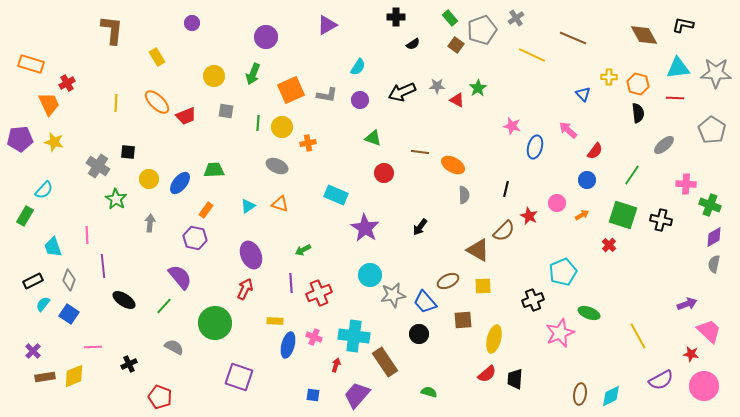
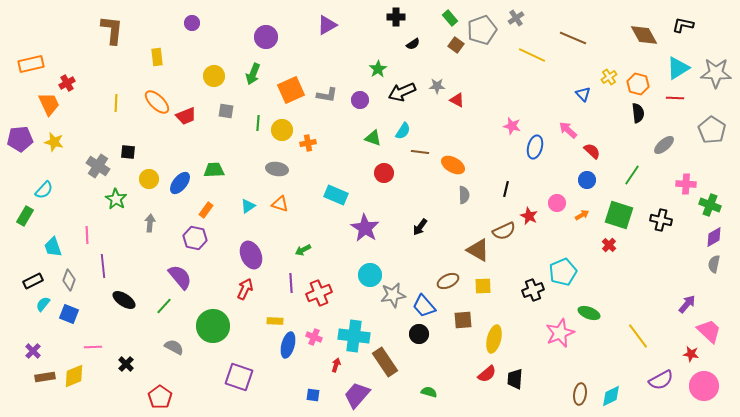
yellow rectangle at (157, 57): rotated 24 degrees clockwise
orange rectangle at (31, 64): rotated 30 degrees counterclockwise
cyan semicircle at (358, 67): moved 45 px right, 64 px down
cyan triangle at (678, 68): rotated 25 degrees counterclockwise
yellow cross at (609, 77): rotated 35 degrees counterclockwise
green star at (478, 88): moved 100 px left, 19 px up
yellow circle at (282, 127): moved 3 px down
red semicircle at (595, 151): moved 3 px left; rotated 84 degrees counterclockwise
gray ellipse at (277, 166): moved 3 px down; rotated 15 degrees counterclockwise
green square at (623, 215): moved 4 px left
brown semicircle at (504, 231): rotated 20 degrees clockwise
black cross at (533, 300): moved 10 px up
blue trapezoid at (425, 302): moved 1 px left, 4 px down
purple arrow at (687, 304): rotated 30 degrees counterclockwise
blue square at (69, 314): rotated 12 degrees counterclockwise
green circle at (215, 323): moved 2 px left, 3 px down
yellow line at (638, 336): rotated 8 degrees counterclockwise
black cross at (129, 364): moved 3 px left; rotated 21 degrees counterclockwise
red pentagon at (160, 397): rotated 15 degrees clockwise
